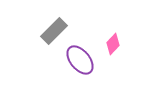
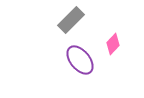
gray rectangle: moved 17 px right, 11 px up
